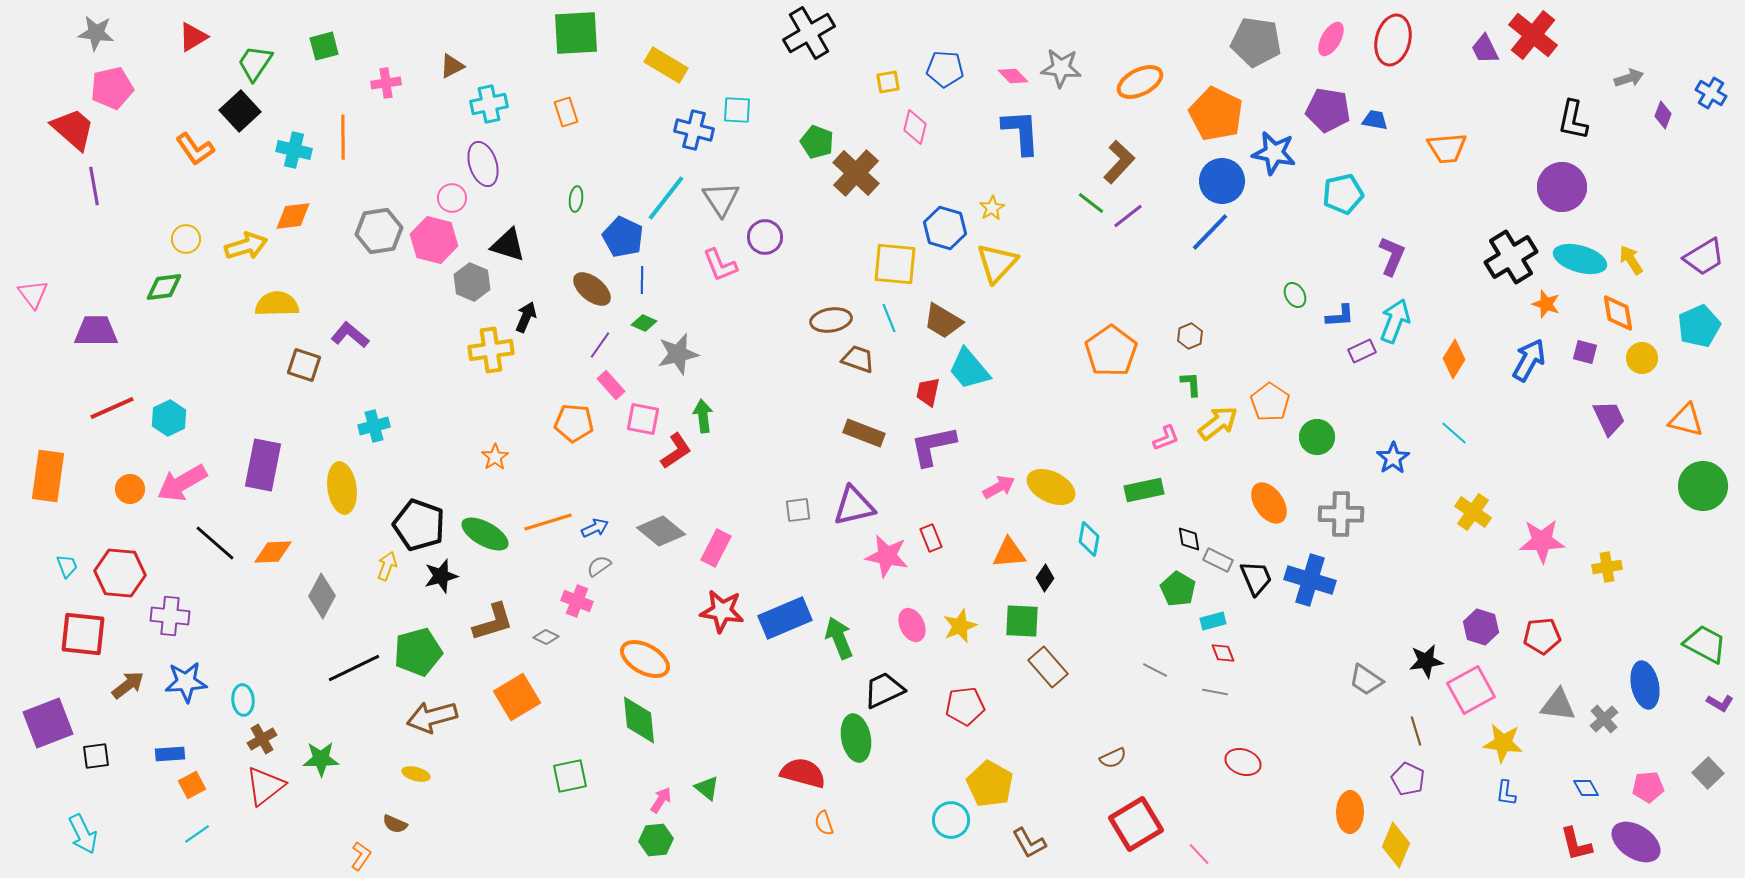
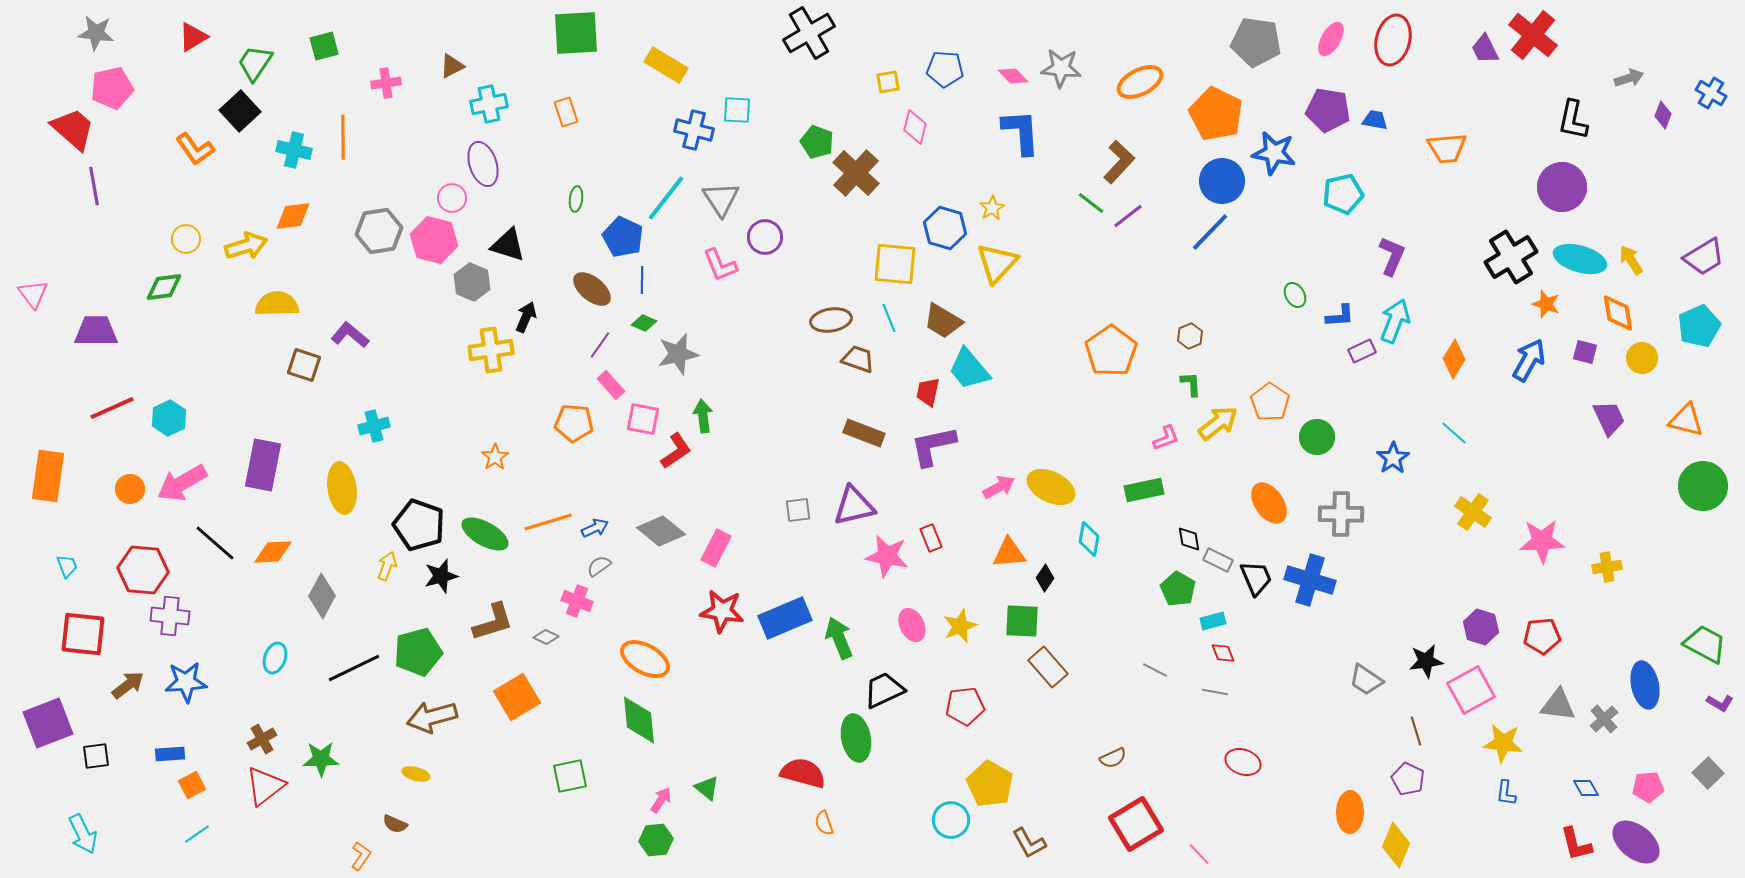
red hexagon at (120, 573): moved 23 px right, 3 px up
cyan ellipse at (243, 700): moved 32 px right, 42 px up; rotated 24 degrees clockwise
purple ellipse at (1636, 842): rotated 6 degrees clockwise
